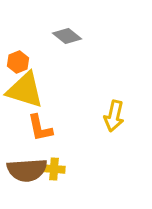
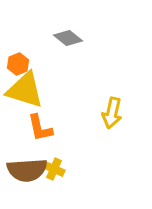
gray diamond: moved 1 px right, 2 px down
orange hexagon: moved 2 px down
yellow arrow: moved 2 px left, 3 px up
yellow cross: rotated 20 degrees clockwise
